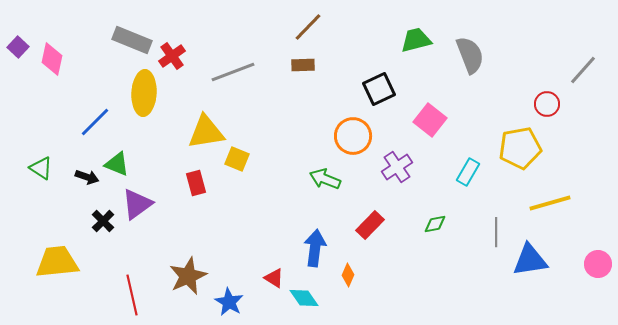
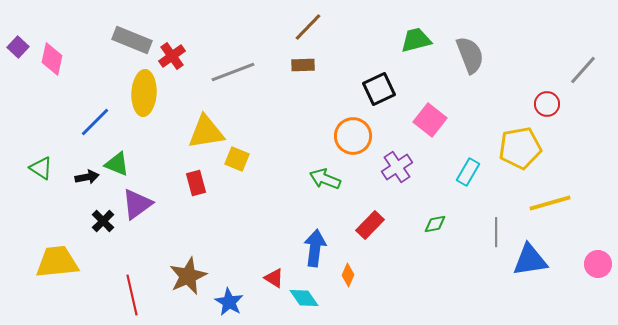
black arrow at (87, 177): rotated 30 degrees counterclockwise
